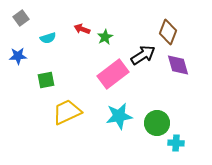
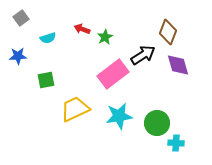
yellow trapezoid: moved 8 px right, 3 px up
